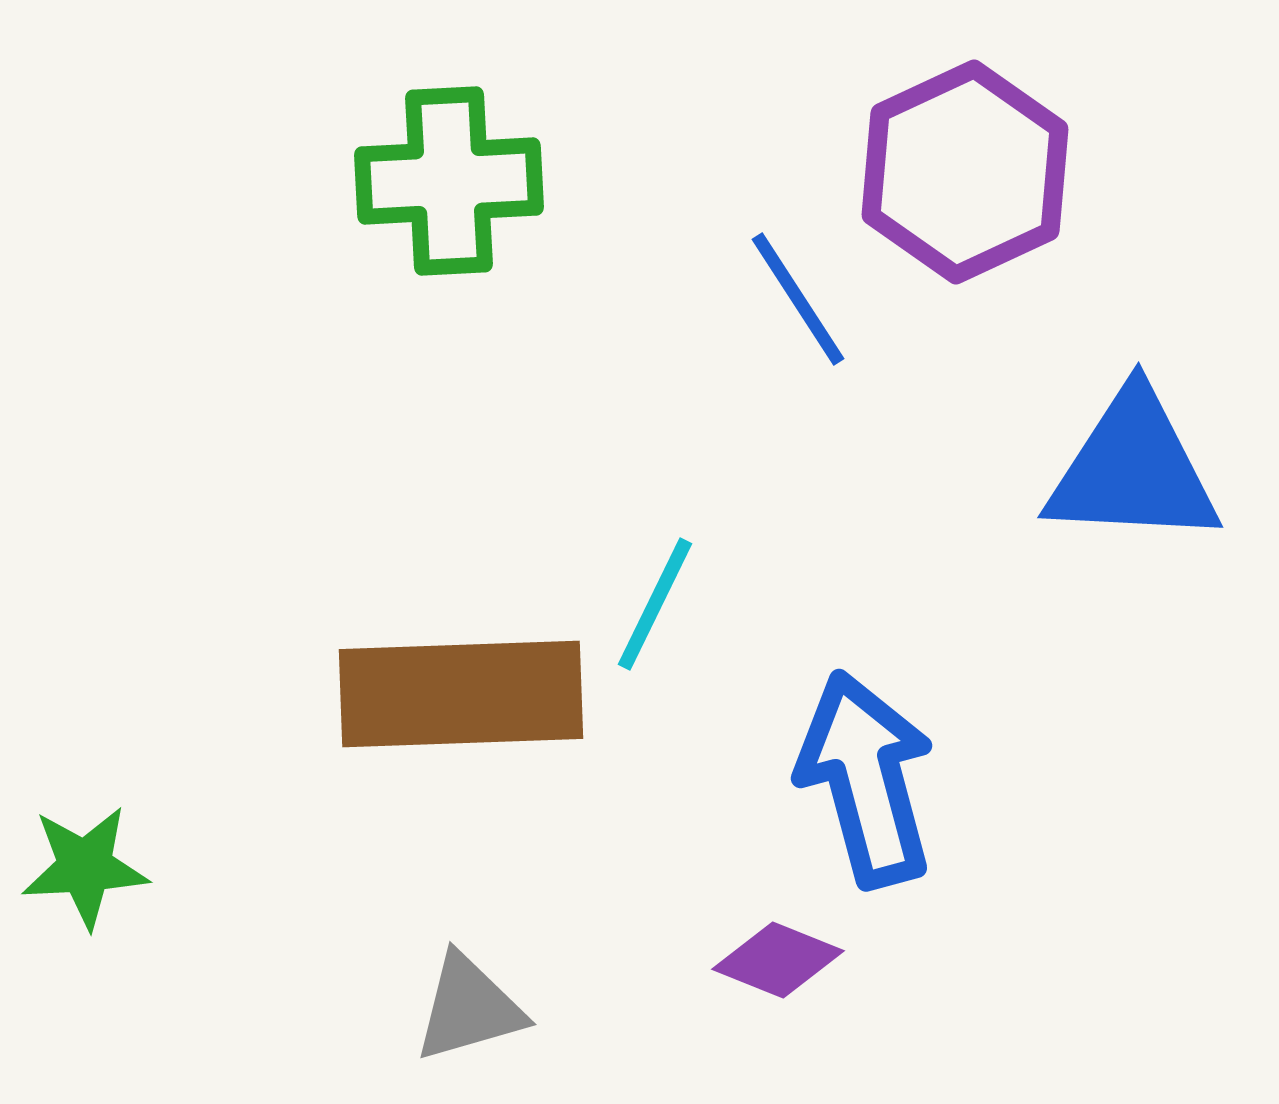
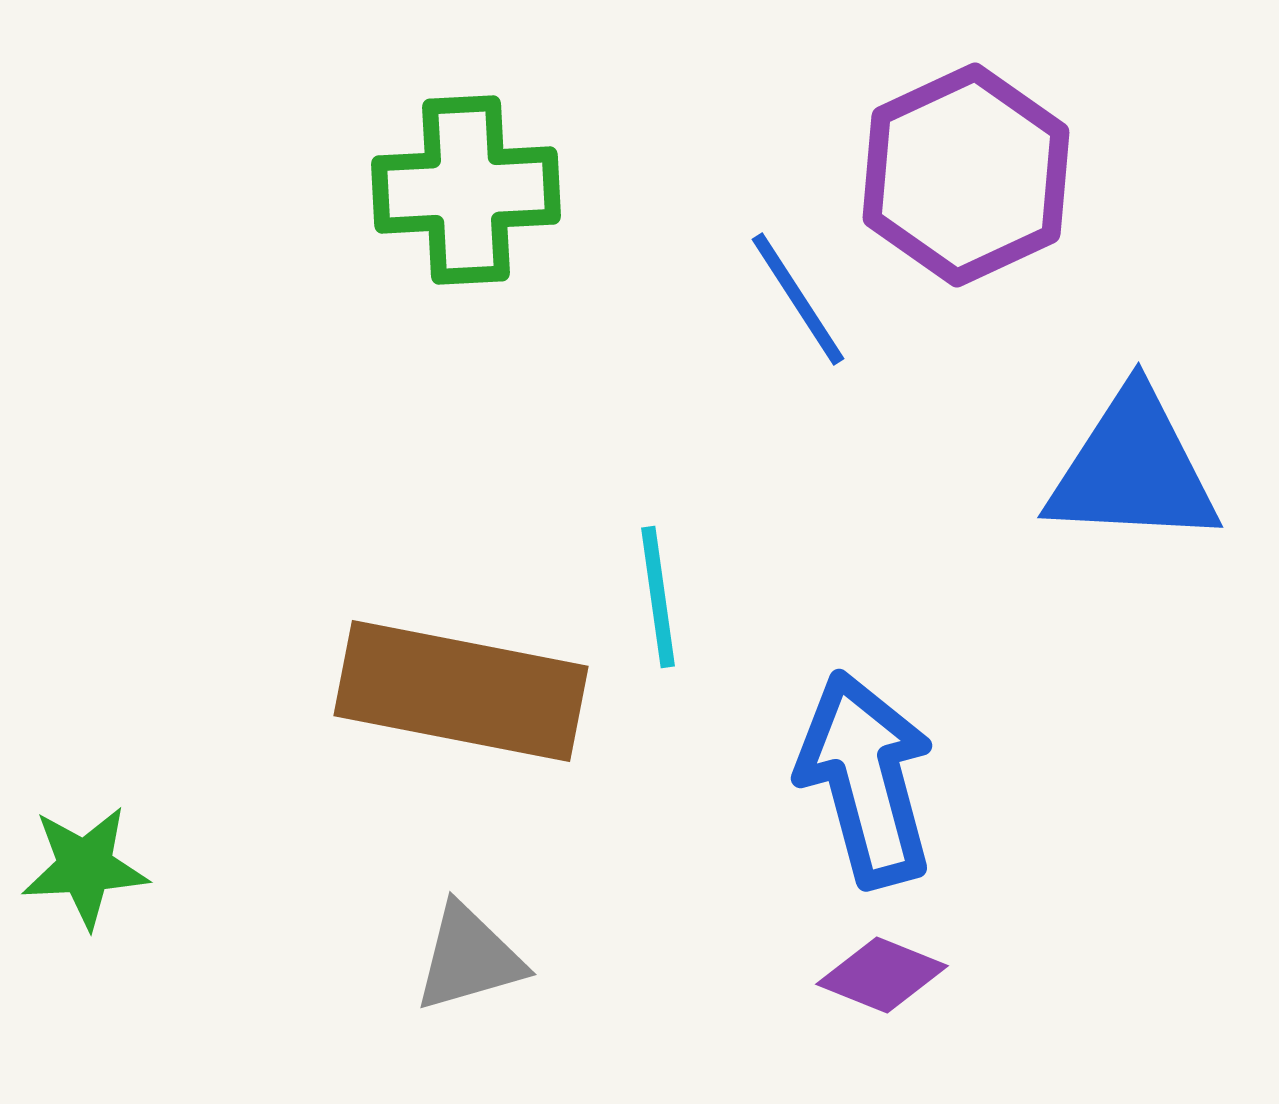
purple hexagon: moved 1 px right, 3 px down
green cross: moved 17 px right, 9 px down
cyan line: moved 3 px right, 7 px up; rotated 34 degrees counterclockwise
brown rectangle: moved 3 px up; rotated 13 degrees clockwise
purple diamond: moved 104 px right, 15 px down
gray triangle: moved 50 px up
